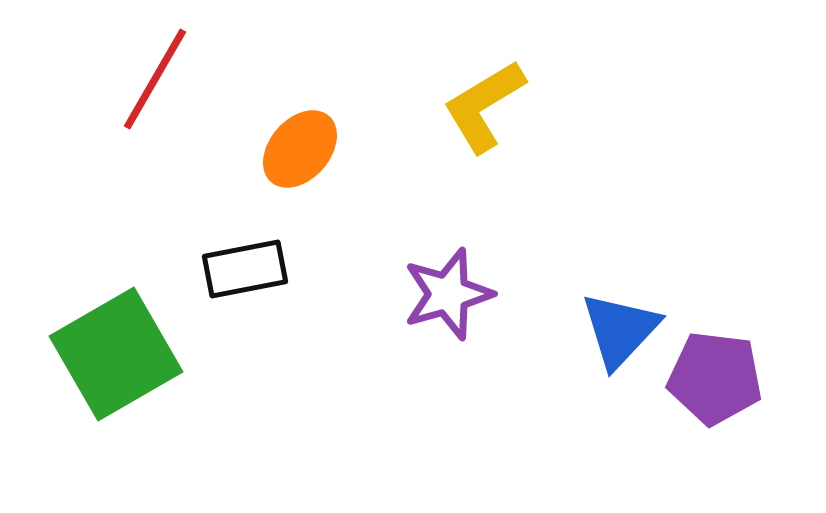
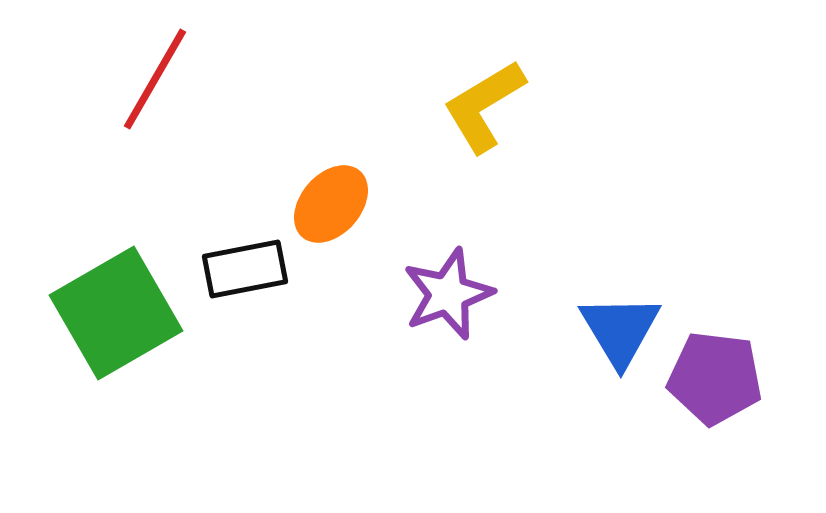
orange ellipse: moved 31 px right, 55 px down
purple star: rotated 4 degrees counterclockwise
blue triangle: rotated 14 degrees counterclockwise
green square: moved 41 px up
